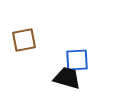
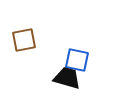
blue square: rotated 15 degrees clockwise
